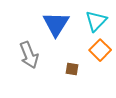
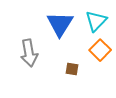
blue triangle: moved 4 px right
gray arrow: moved 2 px up; rotated 12 degrees clockwise
